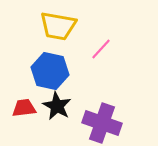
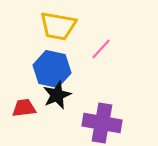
blue hexagon: moved 2 px right, 2 px up
black star: moved 11 px up; rotated 20 degrees clockwise
purple cross: rotated 9 degrees counterclockwise
